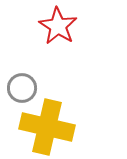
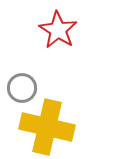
red star: moved 4 px down
